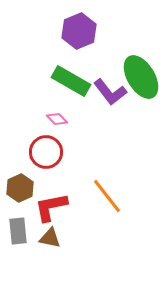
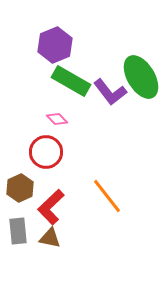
purple hexagon: moved 24 px left, 14 px down
red L-shape: rotated 33 degrees counterclockwise
